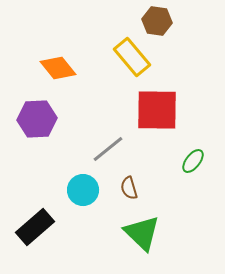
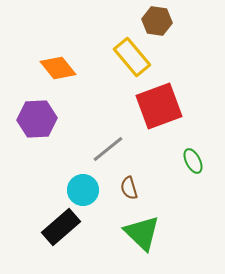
red square: moved 2 px right, 4 px up; rotated 21 degrees counterclockwise
green ellipse: rotated 65 degrees counterclockwise
black rectangle: moved 26 px right
